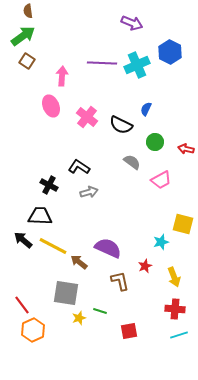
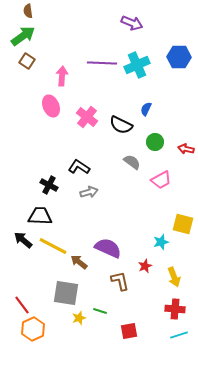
blue hexagon: moved 9 px right, 5 px down; rotated 25 degrees counterclockwise
orange hexagon: moved 1 px up
